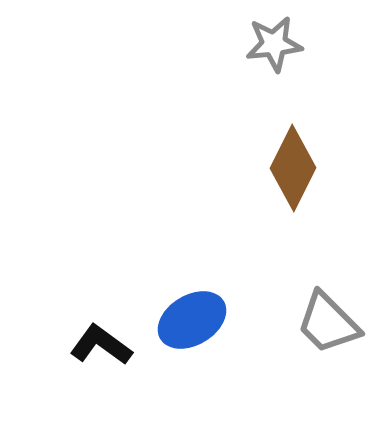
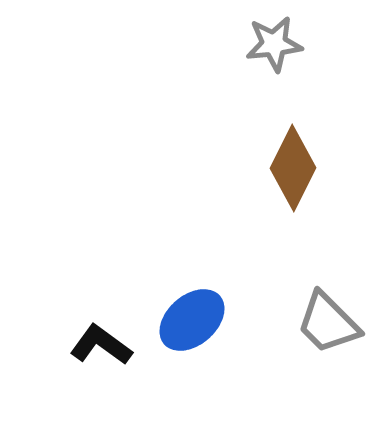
blue ellipse: rotated 10 degrees counterclockwise
